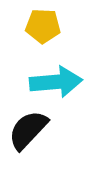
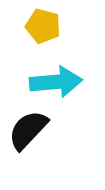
yellow pentagon: rotated 12 degrees clockwise
